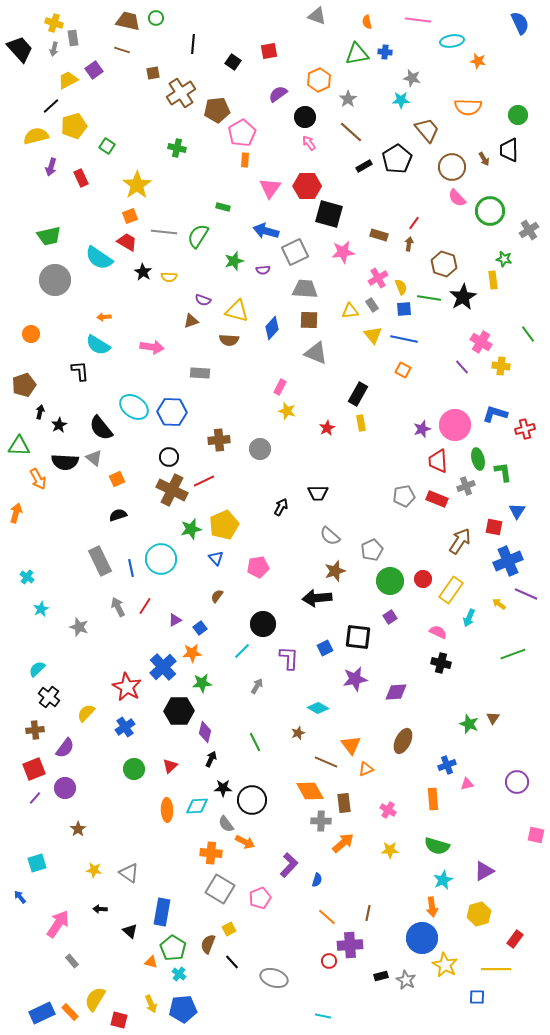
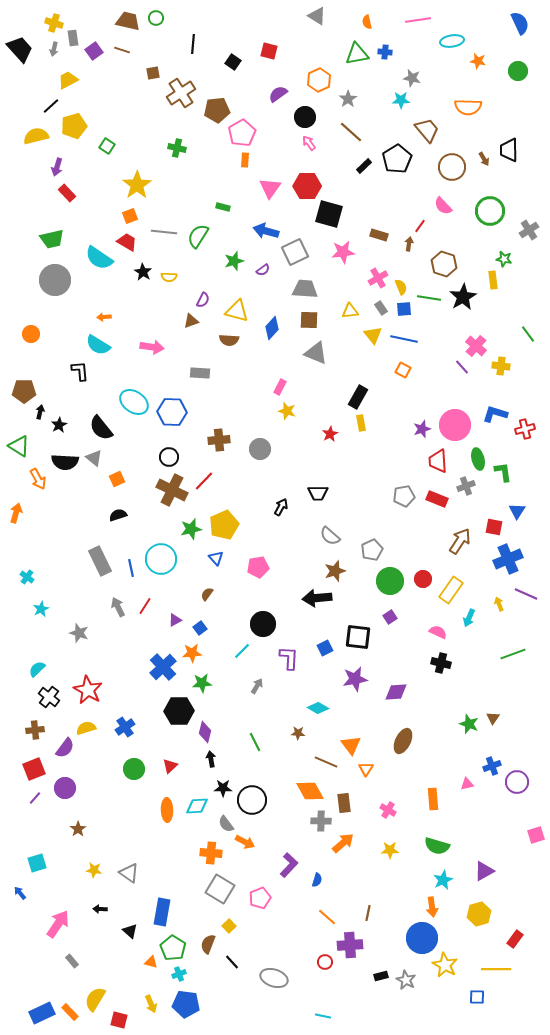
gray triangle at (317, 16): rotated 12 degrees clockwise
pink line at (418, 20): rotated 15 degrees counterclockwise
red square at (269, 51): rotated 24 degrees clockwise
purple square at (94, 70): moved 19 px up
green circle at (518, 115): moved 44 px up
black rectangle at (364, 166): rotated 14 degrees counterclockwise
purple arrow at (51, 167): moved 6 px right
red rectangle at (81, 178): moved 14 px left, 15 px down; rotated 18 degrees counterclockwise
pink semicircle at (457, 198): moved 14 px left, 8 px down
red line at (414, 223): moved 6 px right, 3 px down
green trapezoid at (49, 236): moved 3 px right, 3 px down
purple semicircle at (263, 270): rotated 32 degrees counterclockwise
purple semicircle at (203, 300): rotated 84 degrees counterclockwise
gray rectangle at (372, 305): moved 9 px right, 3 px down
pink cross at (481, 342): moved 5 px left, 4 px down; rotated 10 degrees clockwise
brown pentagon at (24, 385): moved 6 px down; rotated 20 degrees clockwise
black rectangle at (358, 394): moved 3 px down
cyan ellipse at (134, 407): moved 5 px up
red star at (327, 428): moved 3 px right, 6 px down
green triangle at (19, 446): rotated 30 degrees clockwise
red line at (204, 481): rotated 20 degrees counterclockwise
blue cross at (508, 561): moved 2 px up
brown semicircle at (217, 596): moved 10 px left, 2 px up
yellow arrow at (499, 604): rotated 32 degrees clockwise
gray star at (79, 627): moved 6 px down
red star at (127, 687): moved 39 px left, 3 px down
yellow semicircle at (86, 713): moved 15 px down; rotated 30 degrees clockwise
brown star at (298, 733): rotated 24 degrees clockwise
black arrow at (211, 759): rotated 35 degrees counterclockwise
blue cross at (447, 765): moved 45 px right, 1 px down
orange triangle at (366, 769): rotated 35 degrees counterclockwise
pink square at (536, 835): rotated 30 degrees counterclockwise
blue arrow at (20, 897): moved 4 px up
yellow square at (229, 929): moved 3 px up; rotated 16 degrees counterclockwise
red circle at (329, 961): moved 4 px left, 1 px down
cyan cross at (179, 974): rotated 32 degrees clockwise
blue pentagon at (183, 1009): moved 3 px right, 5 px up; rotated 12 degrees clockwise
